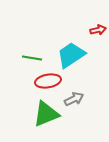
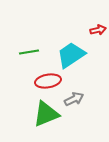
green line: moved 3 px left, 6 px up; rotated 18 degrees counterclockwise
